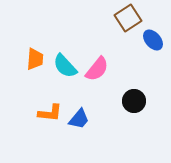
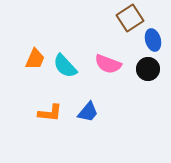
brown square: moved 2 px right
blue ellipse: rotated 25 degrees clockwise
orange trapezoid: rotated 20 degrees clockwise
pink semicircle: moved 11 px right, 5 px up; rotated 72 degrees clockwise
black circle: moved 14 px right, 32 px up
blue trapezoid: moved 9 px right, 7 px up
